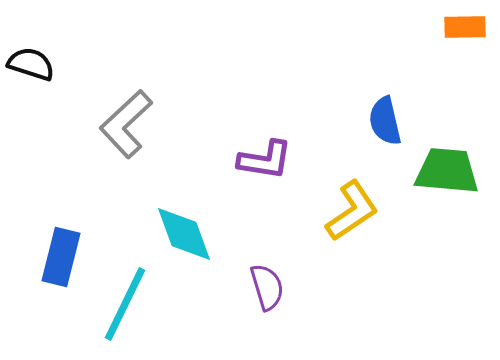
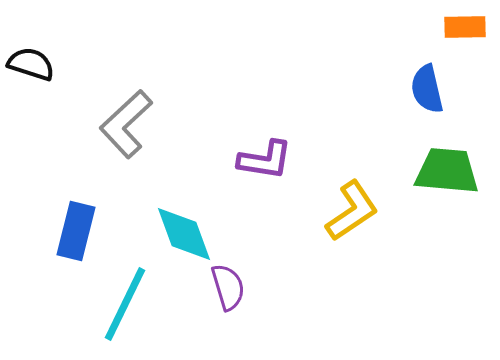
blue semicircle: moved 42 px right, 32 px up
blue rectangle: moved 15 px right, 26 px up
purple semicircle: moved 39 px left
